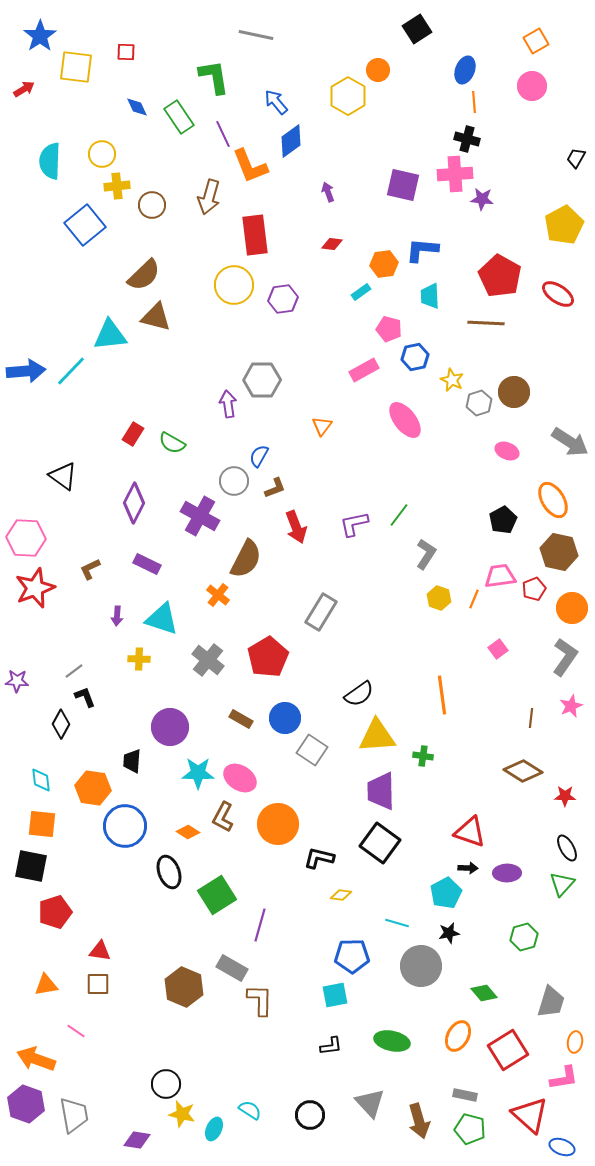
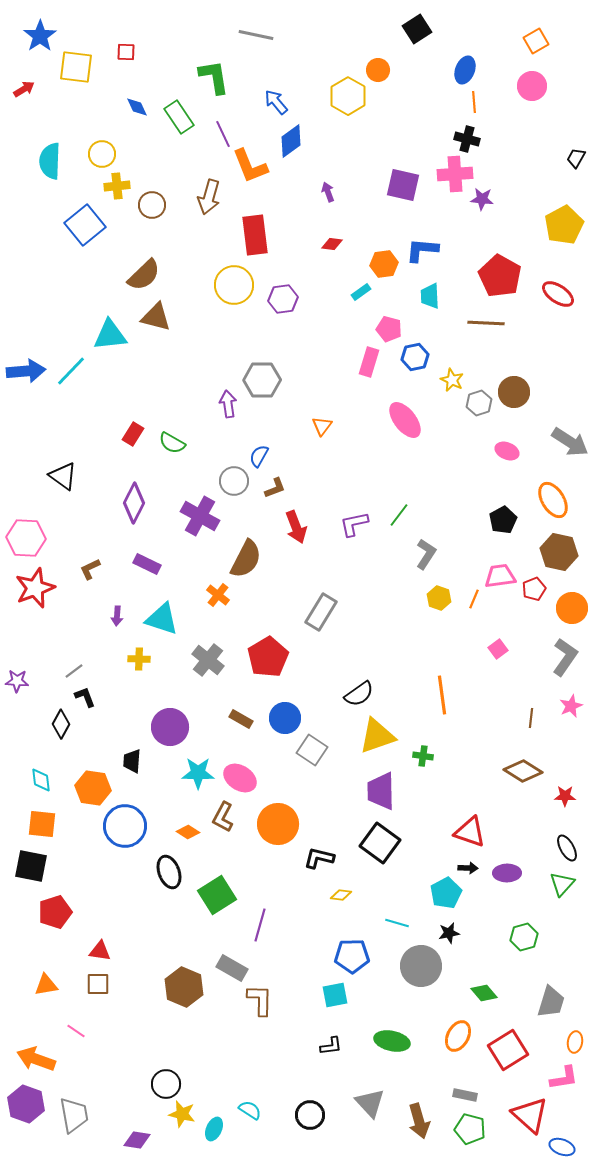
pink rectangle at (364, 370): moved 5 px right, 8 px up; rotated 44 degrees counterclockwise
yellow triangle at (377, 736): rotated 15 degrees counterclockwise
